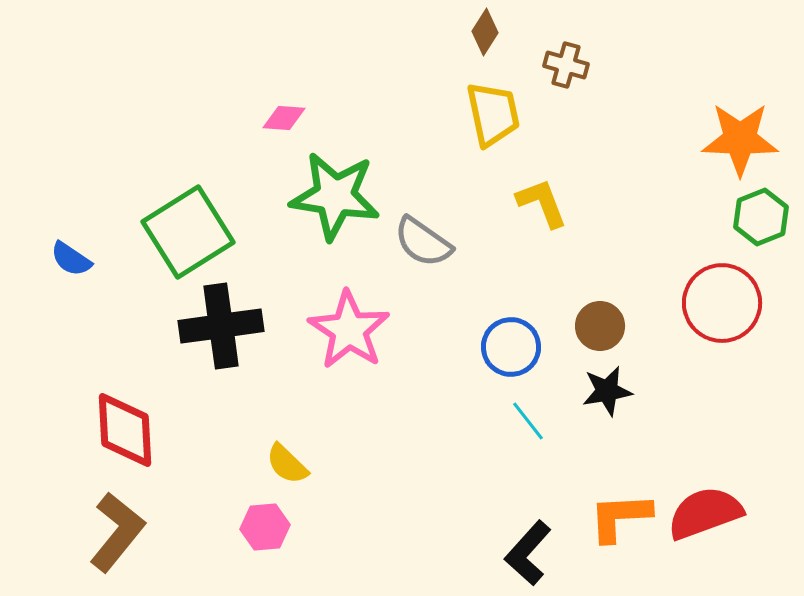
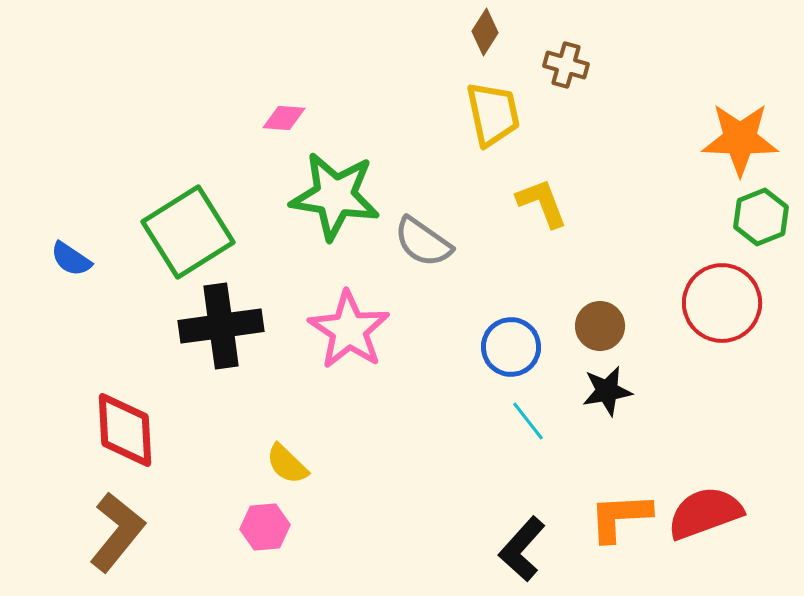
black L-shape: moved 6 px left, 4 px up
